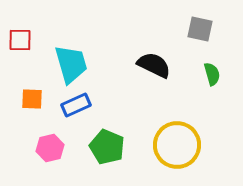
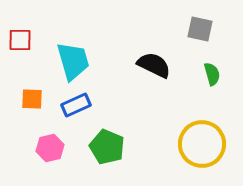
cyan trapezoid: moved 2 px right, 3 px up
yellow circle: moved 25 px right, 1 px up
